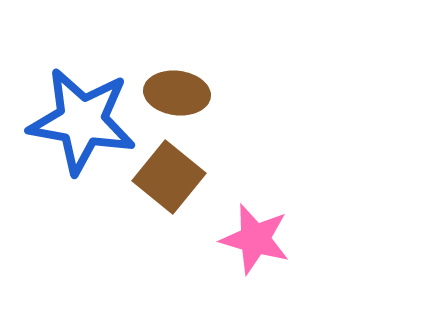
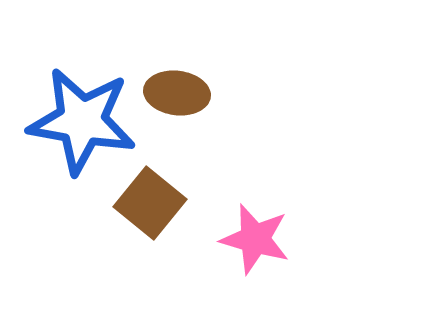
brown square: moved 19 px left, 26 px down
